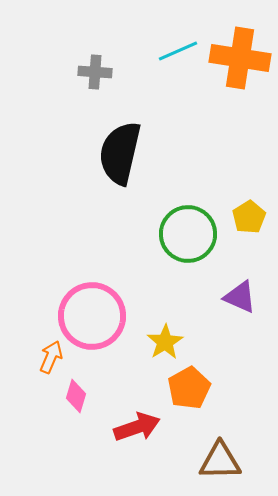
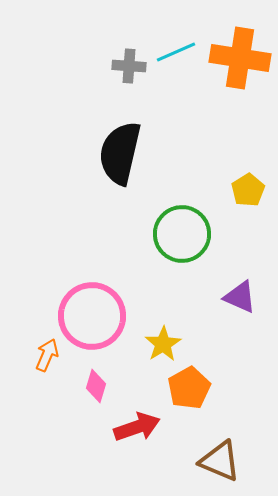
cyan line: moved 2 px left, 1 px down
gray cross: moved 34 px right, 6 px up
yellow pentagon: moved 1 px left, 27 px up
green circle: moved 6 px left
yellow star: moved 2 px left, 2 px down
orange arrow: moved 4 px left, 2 px up
pink diamond: moved 20 px right, 10 px up
brown triangle: rotated 24 degrees clockwise
